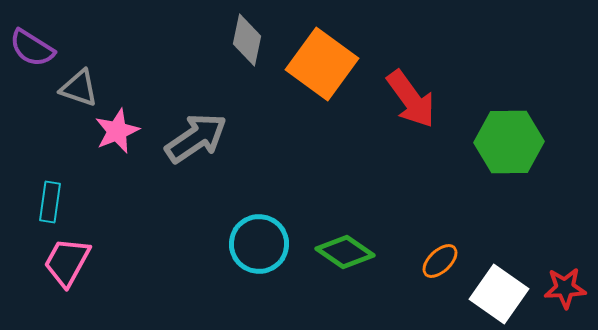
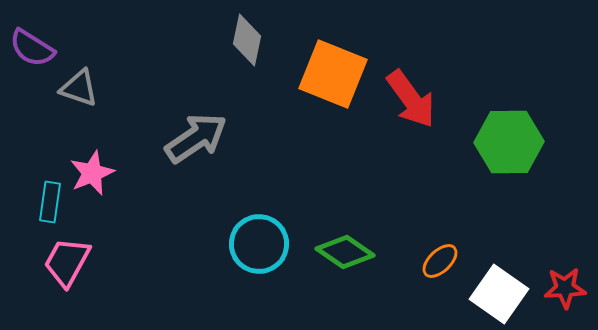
orange square: moved 11 px right, 10 px down; rotated 14 degrees counterclockwise
pink star: moved 25 px left, 42 px down
